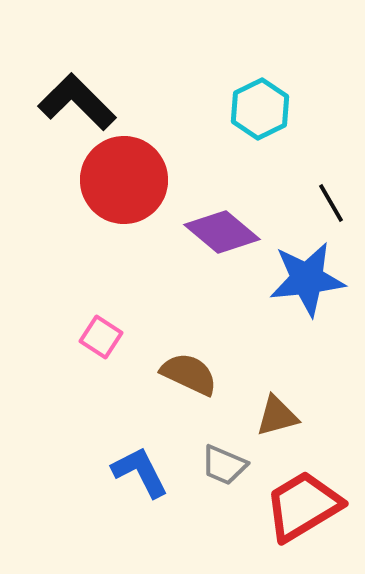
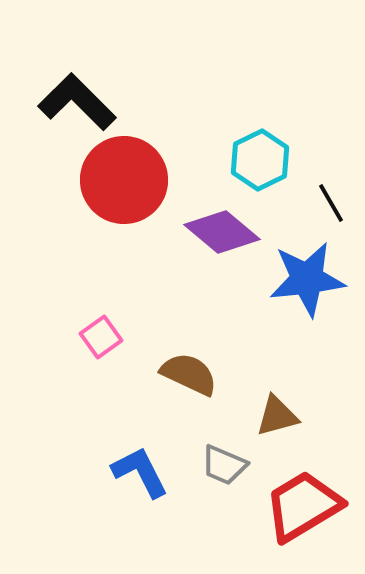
cyan hexagon: moved 51 px down
pink square: rotated 21 degrees clockwise
